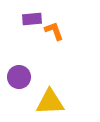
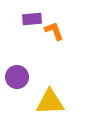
purple circle: moved 2 px left
